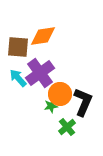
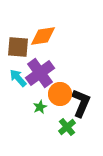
black L-shape: moved 2 px left, 1 px down
green star: moved 11 px left, 1 px down; rotated 16 degrees counterclockwise
